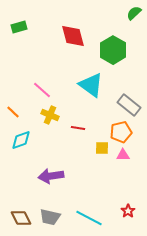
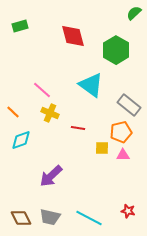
green rectangle: moved 1 px right, 1 px up
green hexagon: moved 3 px right
yellow cross: moved 2 px up
purple arrow: rotated 35 degrees counterclockwise
red star: rotated 24 degrees counterclockwise
